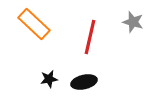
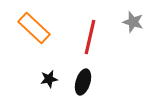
orange rectangle: moved 4 px down
black ellipse: moved 1 px left; rotated 60 degrees counterclockwise
